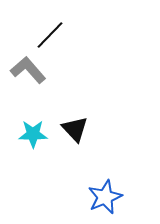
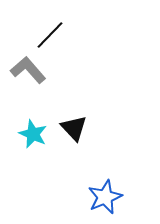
black triangle: moved 1 px left, 1 px up
cyan star: rotated 24 degrees clockwise
